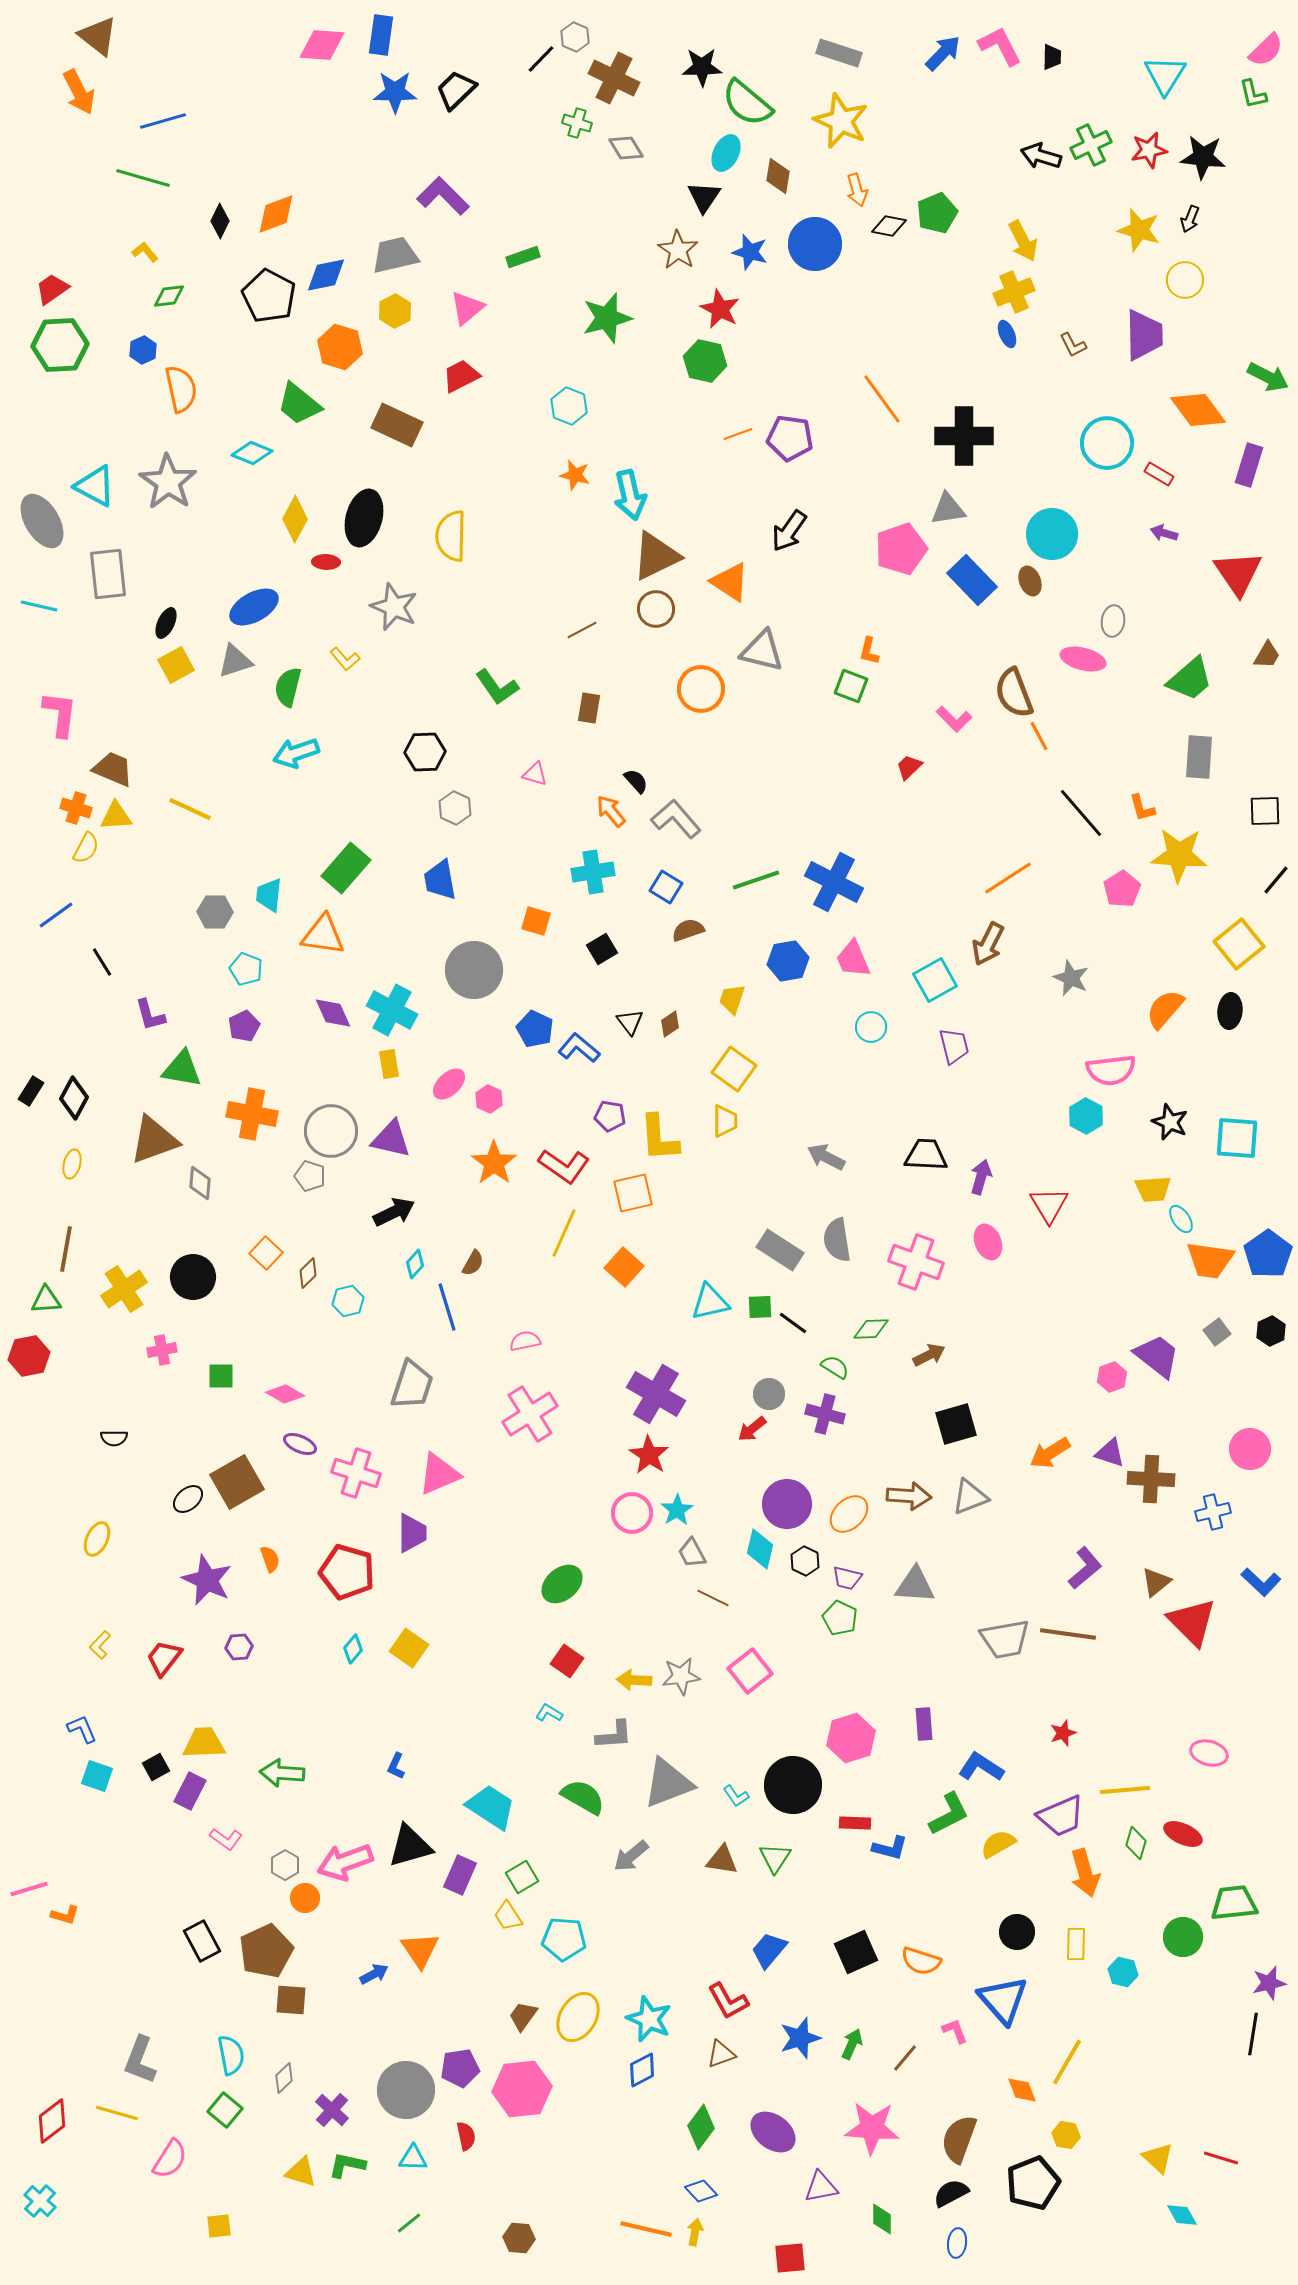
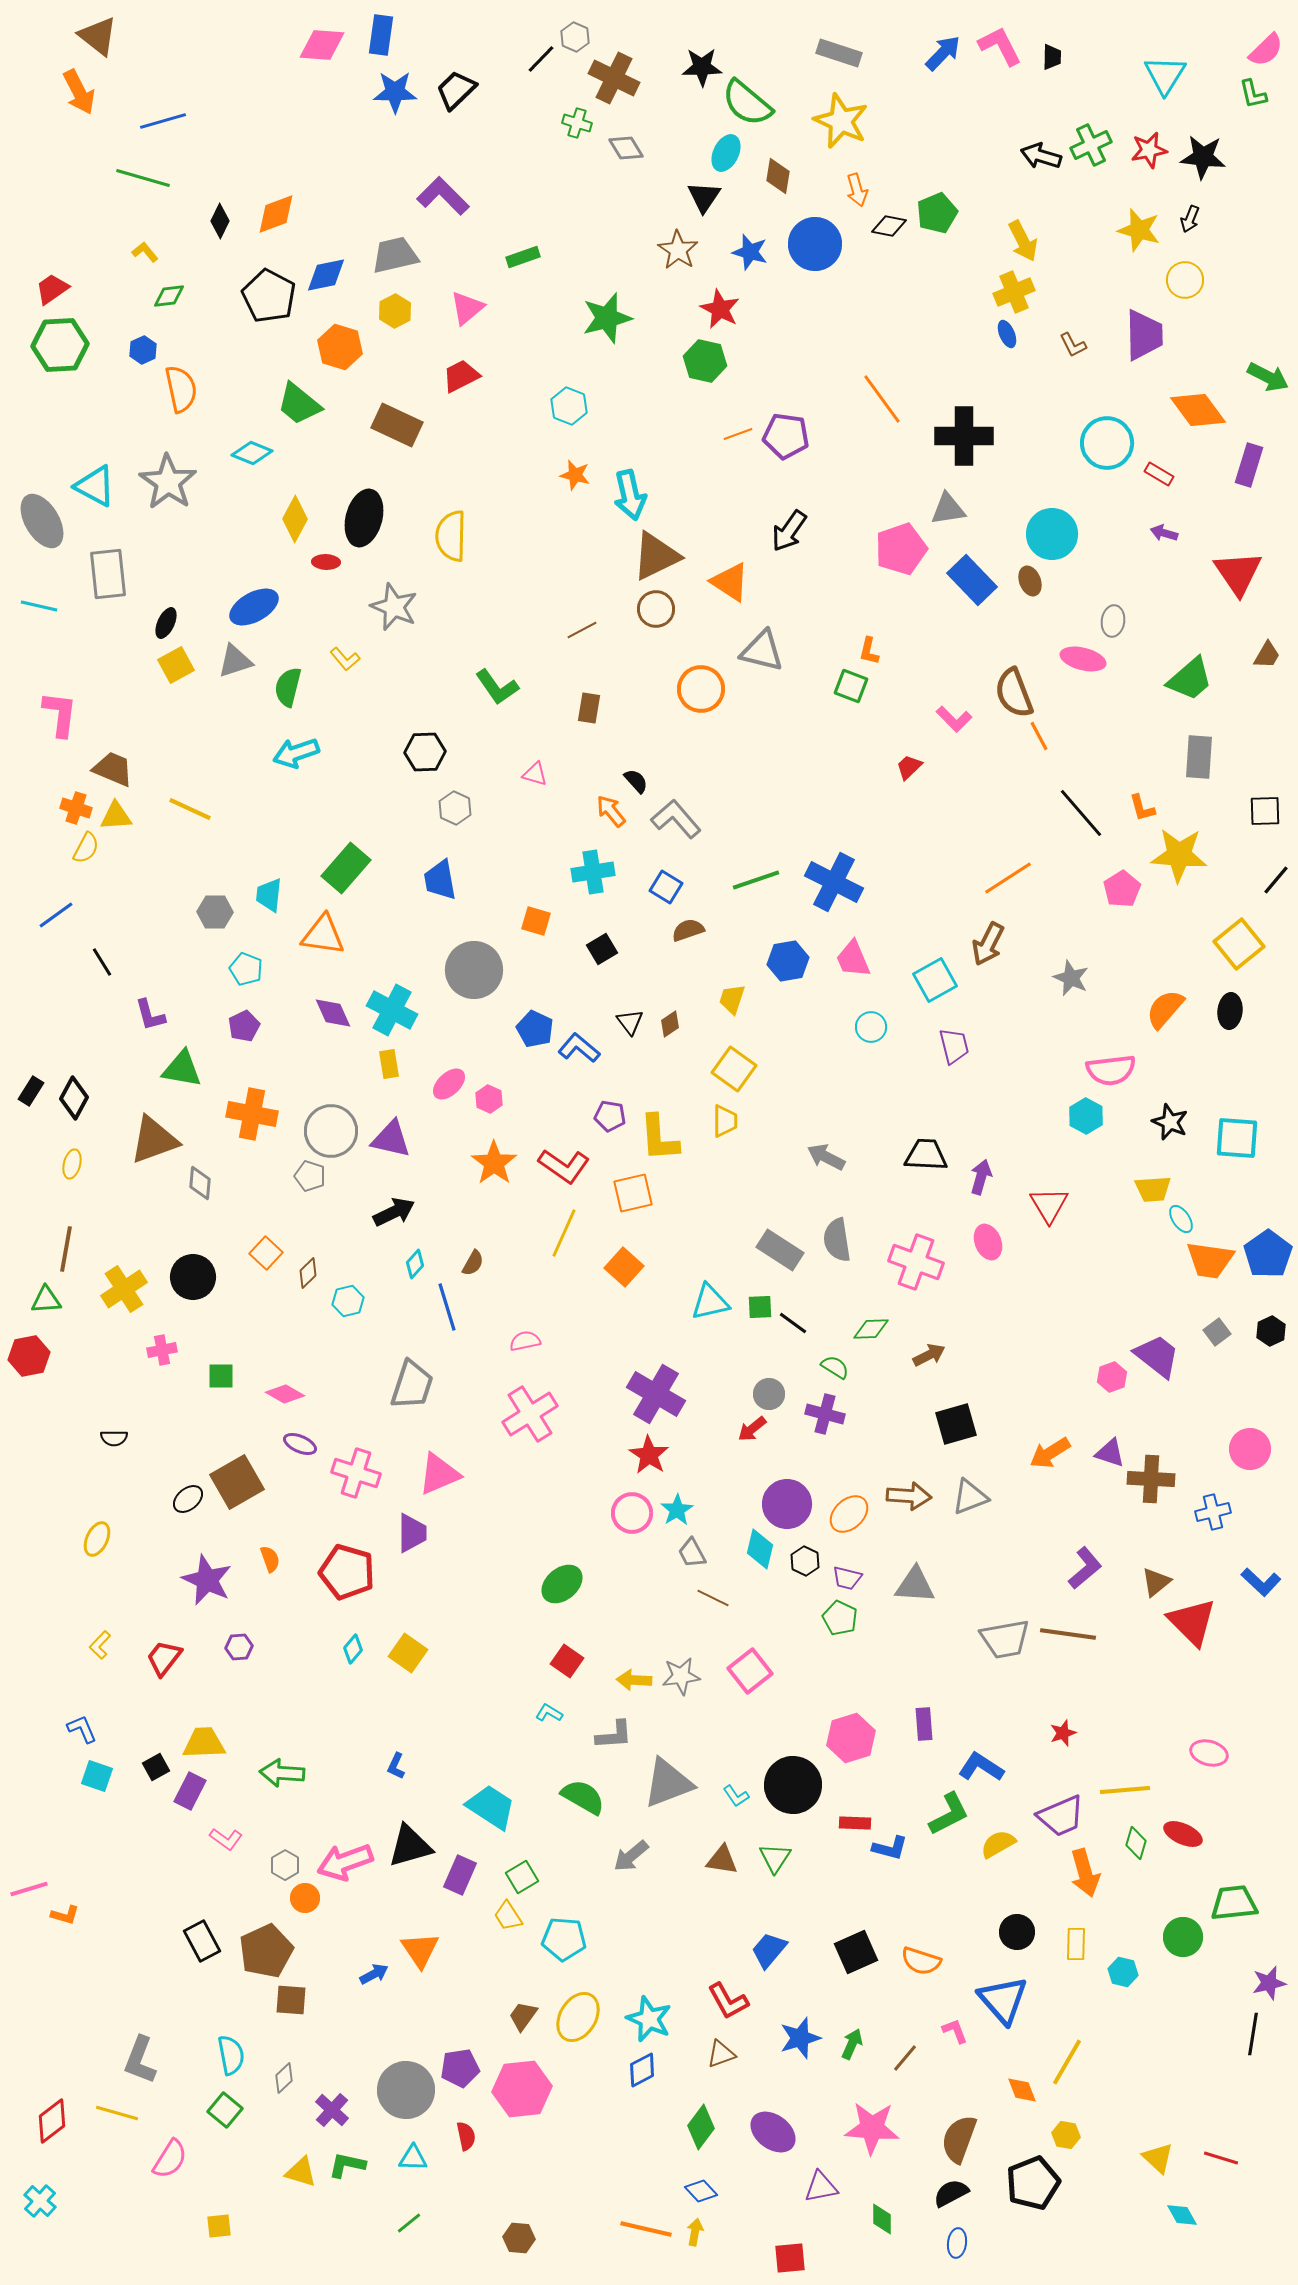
purple pentagon at (790, 438): moved 4 px left, 2 px up
yellow square at (409, 1648): moved 1 px left, 5 px down
